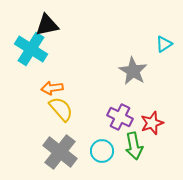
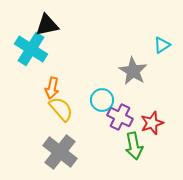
cyan triangle: moved 2 px left, 1 px down
orange arrow: rotated 70 degrees counterclockwise
cyan circle: moved 51 px up
